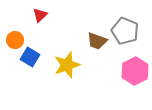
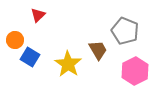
red triangle: moved 2 px left
brown trapezoid: moved 1 px right, 9 px down; rotated 140 degrees counterclockwise
yellow star: moved 1 px right, 1 px up; rotated 20 degrees counterclockwise
